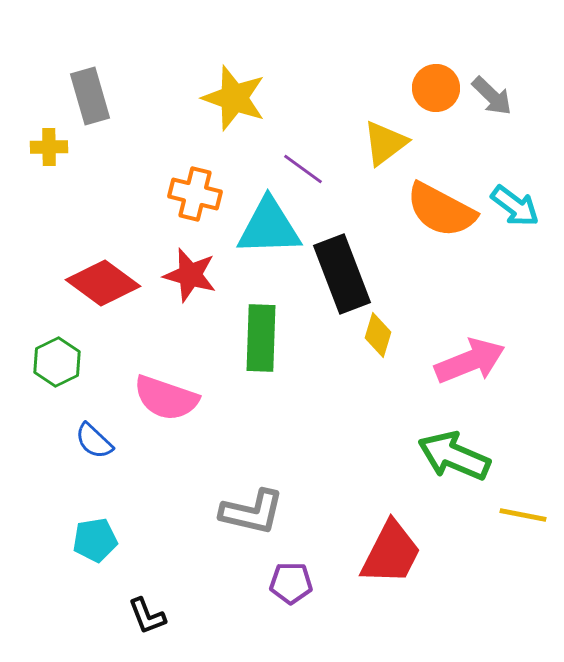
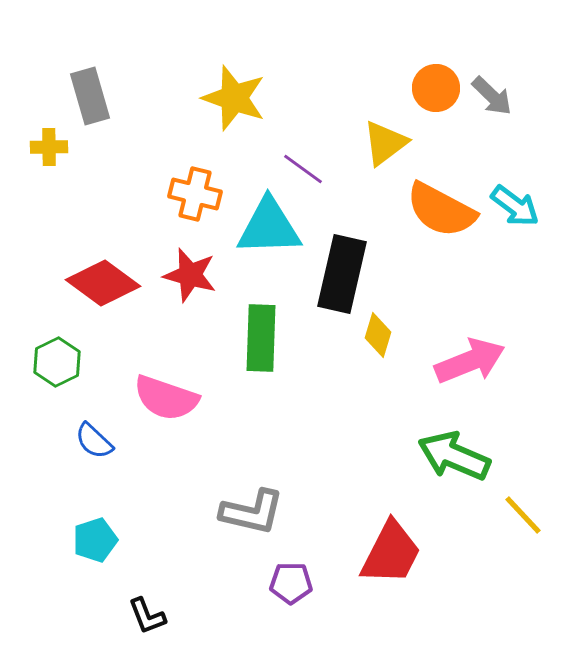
black rectangle: rotated 34 degrees clockwise
yellow line: rotated 36 degrees clockwise
cyan pentagon: rotated 9 degrees counterclockwise
